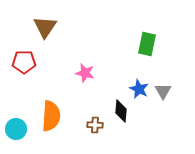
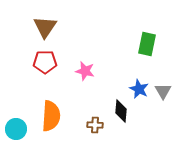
red pentagon: moved 21 px right
pink star: moved 2 px up
